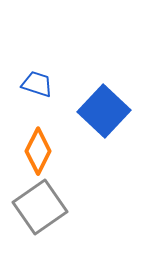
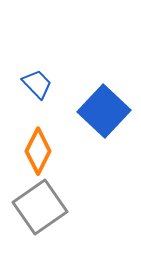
blue trapezoid: rotated 28 degrees clockwise
